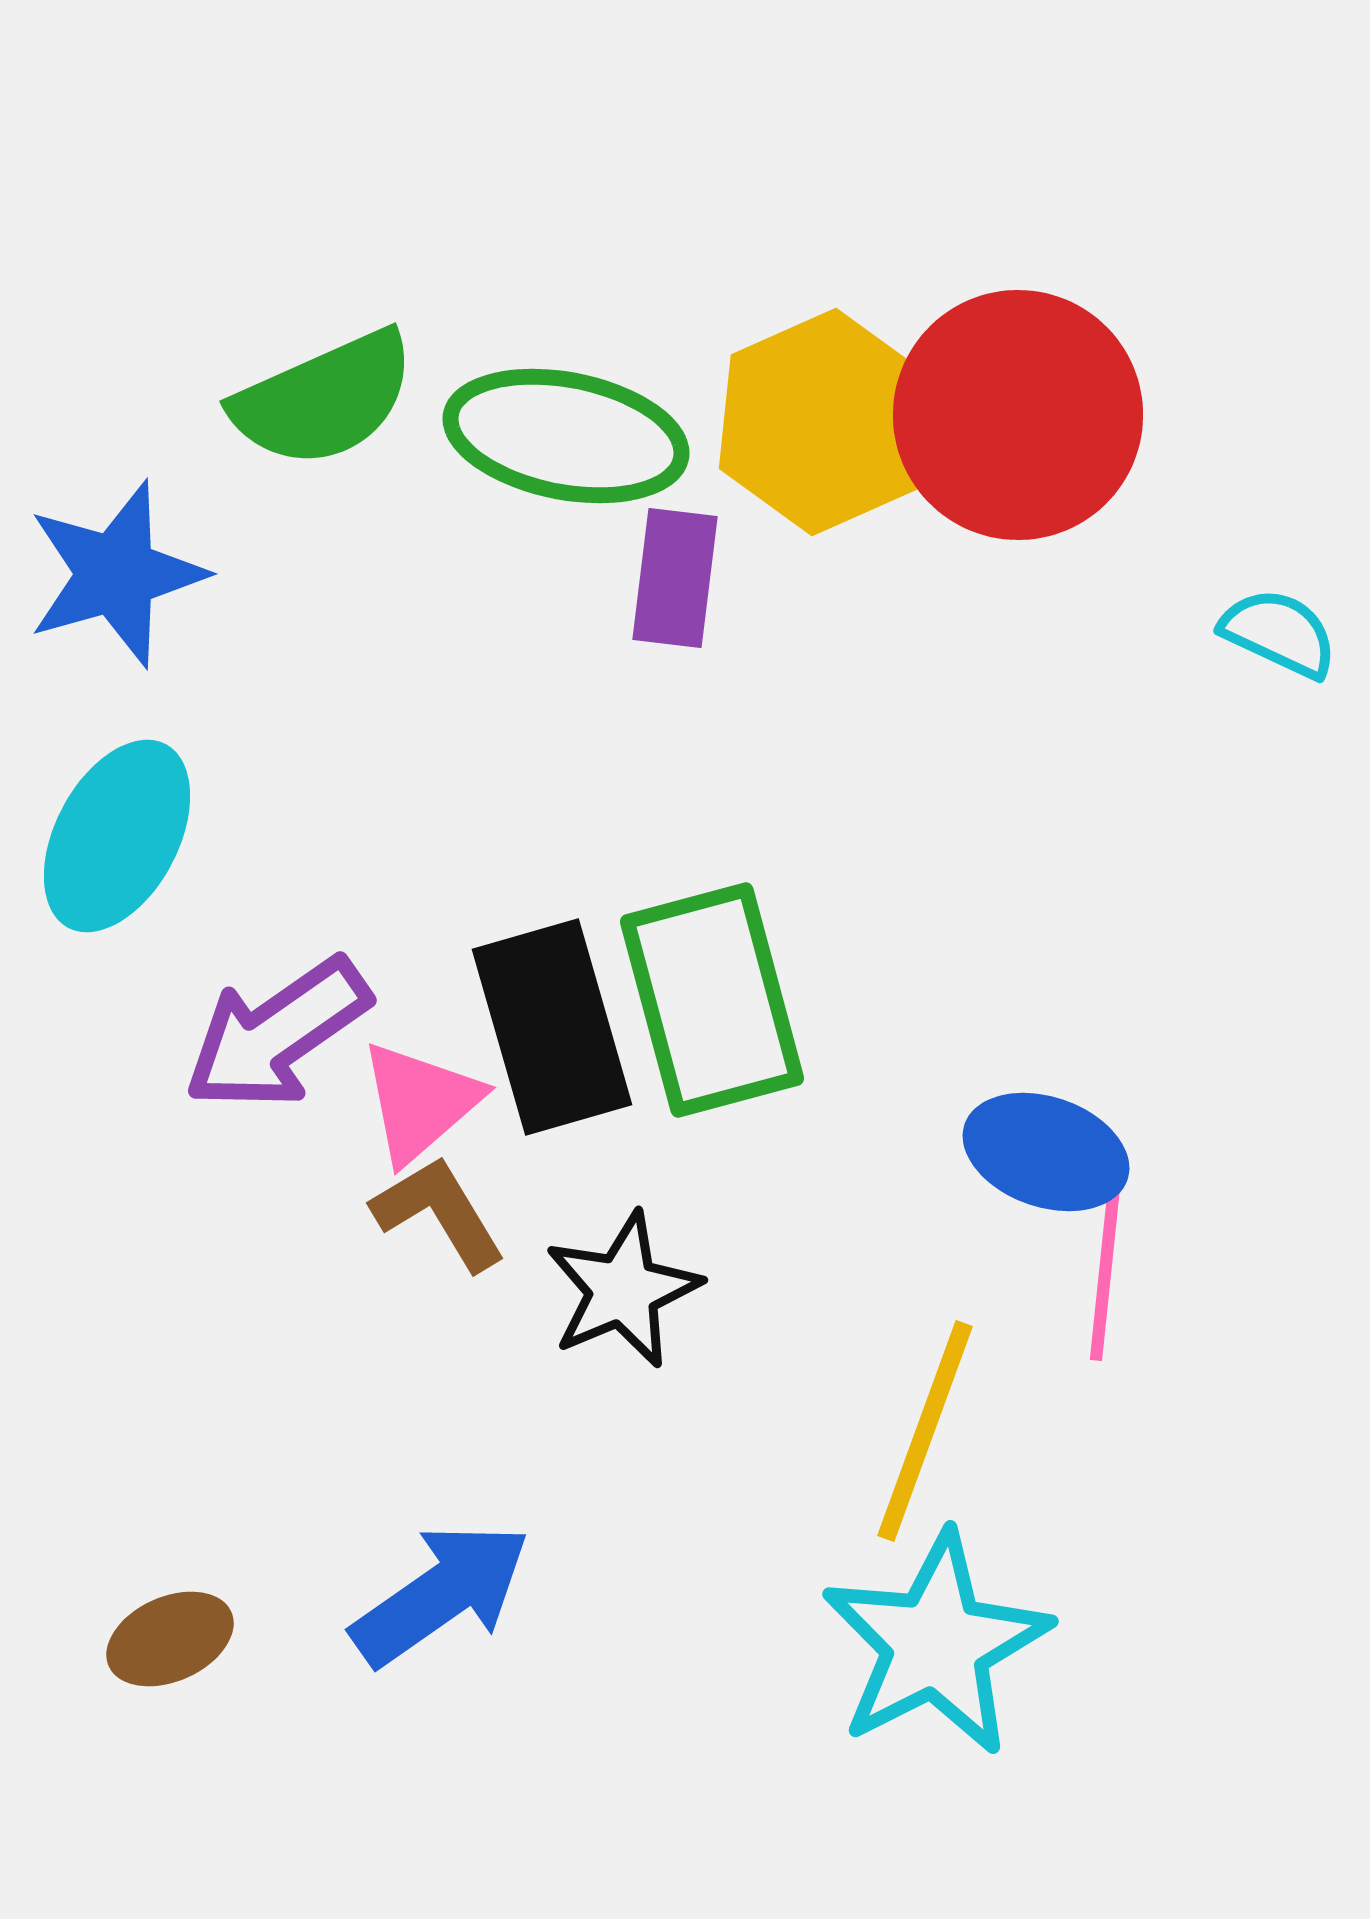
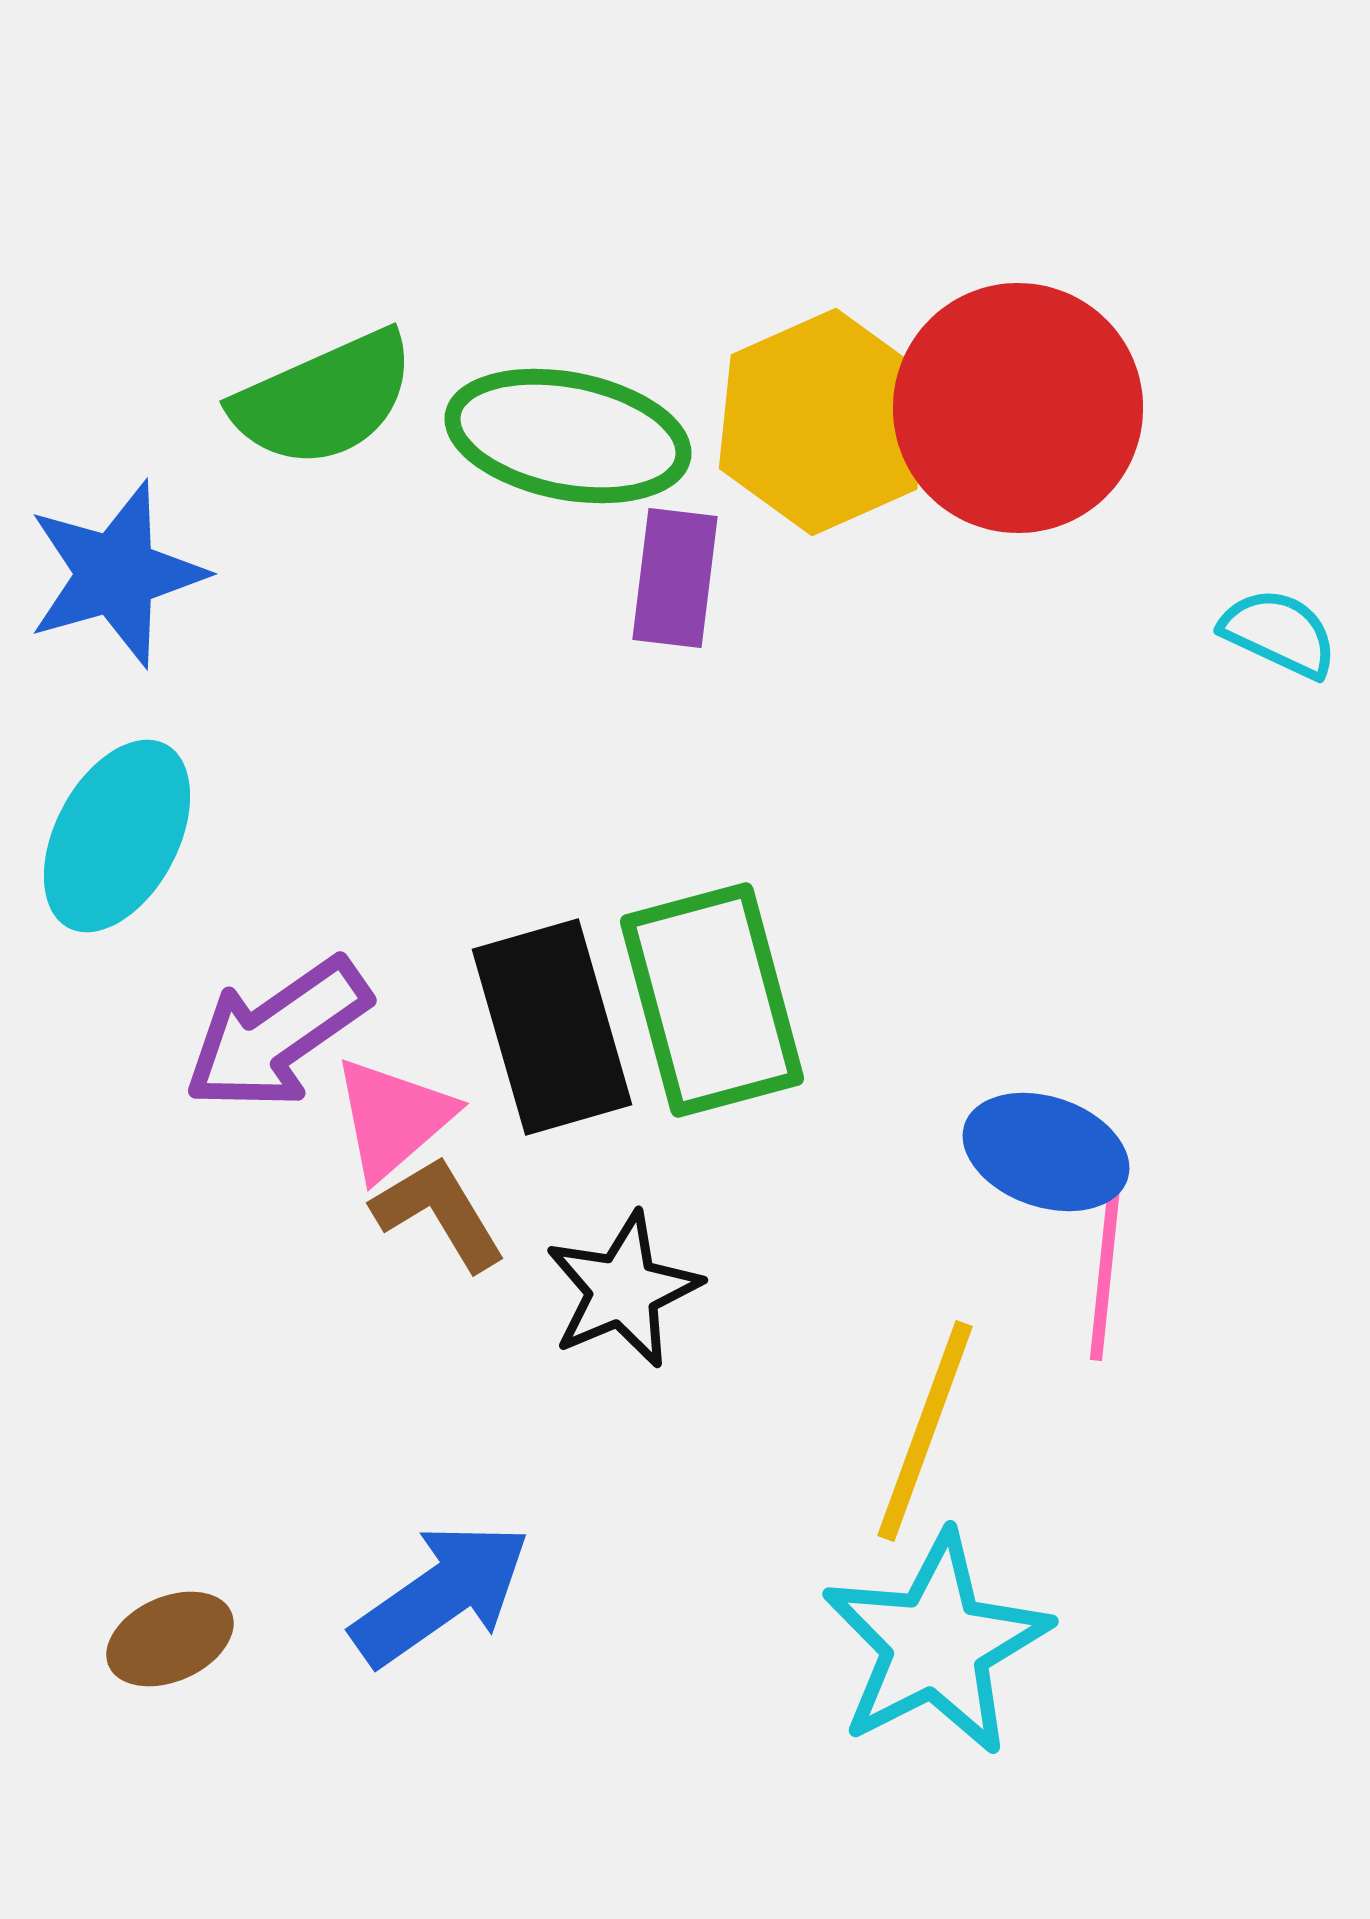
red circle: moved 7 px up
green ellipse: moved 2 px right
pink triangle: moved 27 px left, 16 px down
